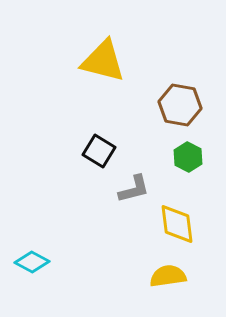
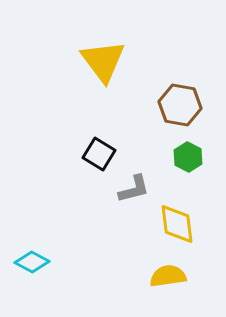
yellow triangle: rotated 39 degrees clockwise
black square: moved 3 px down
